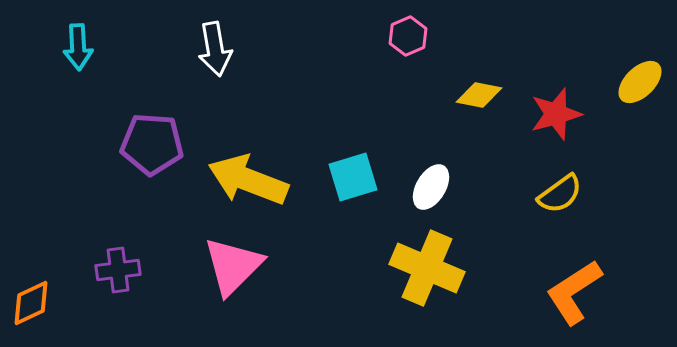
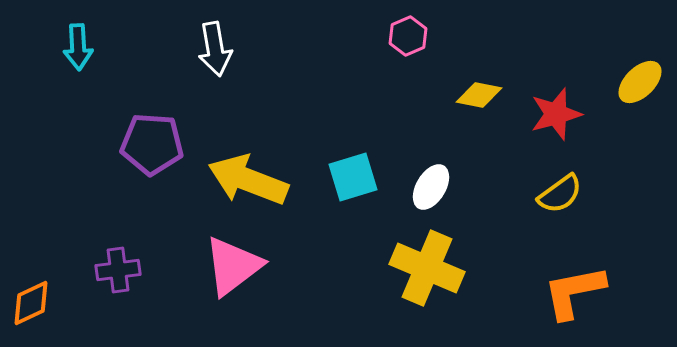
pink triangle: rotated 8 degrees clockwise
orange L-shape: rotated 22 degrees clockwise
